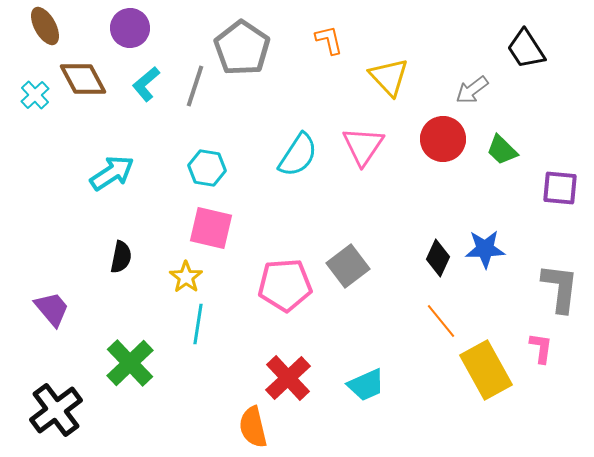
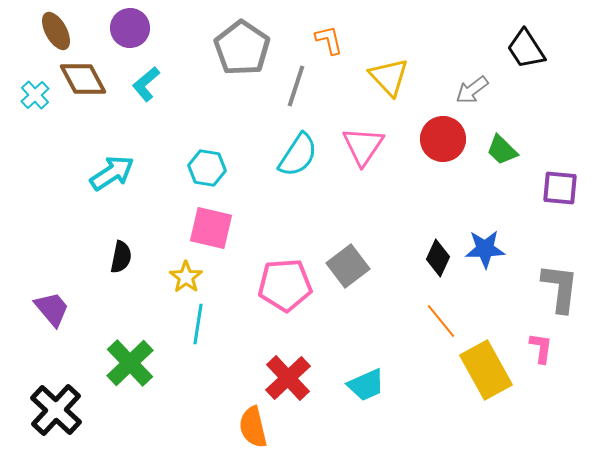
brown ellipse: moved 11 px right, 5 px down
gray line: moved 101 px right
black cross: rotated 10 degrees counterclockwise
